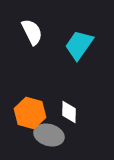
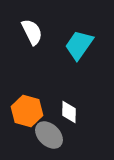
orange hexagon: moved 3 px left, 2 px up
gray ellipse: rotated 28 degrees clockwise
